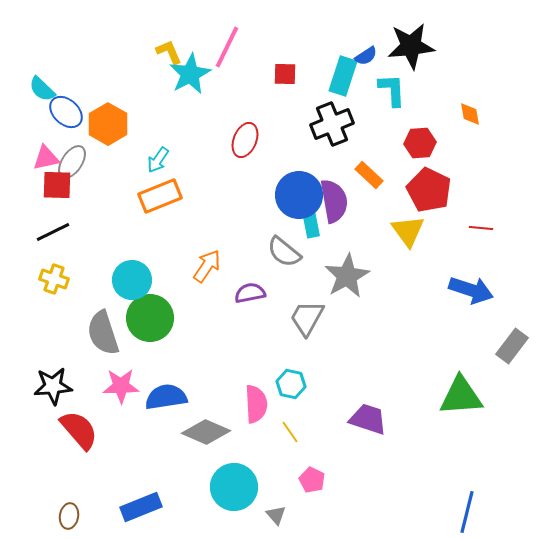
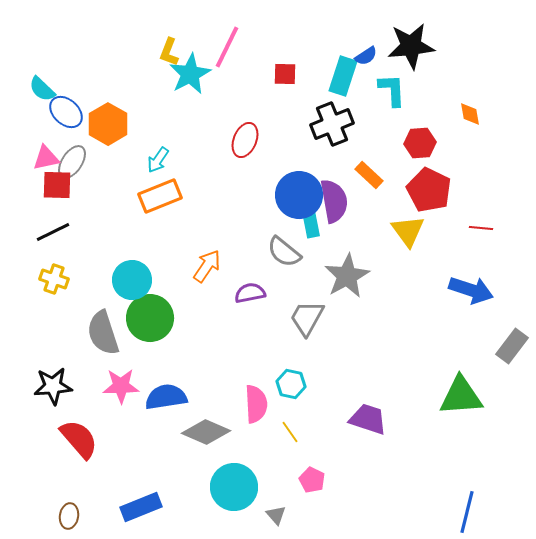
yellow L-shape at (169, 52): rotated 136 degrees counterclockwise
red semicircle at (79, 430): moved 9 px down
